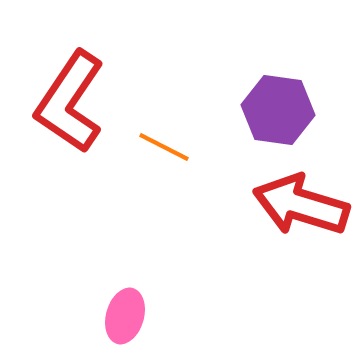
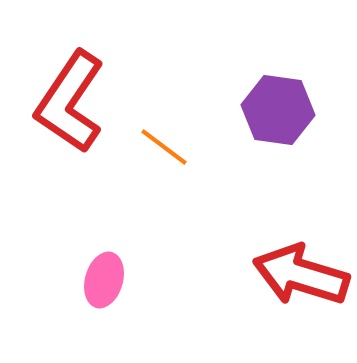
orange line: rotated 10 degrees clockwise
red arrow: moved 70 px down
pink ellipse: moved 21 px left, 36 px up
